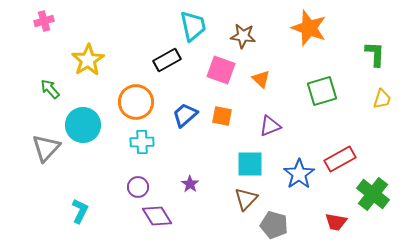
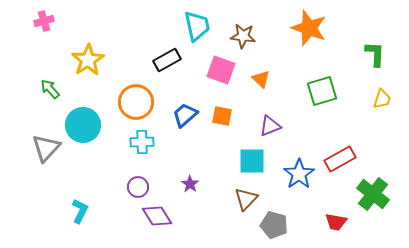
cyan trapezoid: moved 4 px right
cyan square: moved 2 px right, 3 px up
